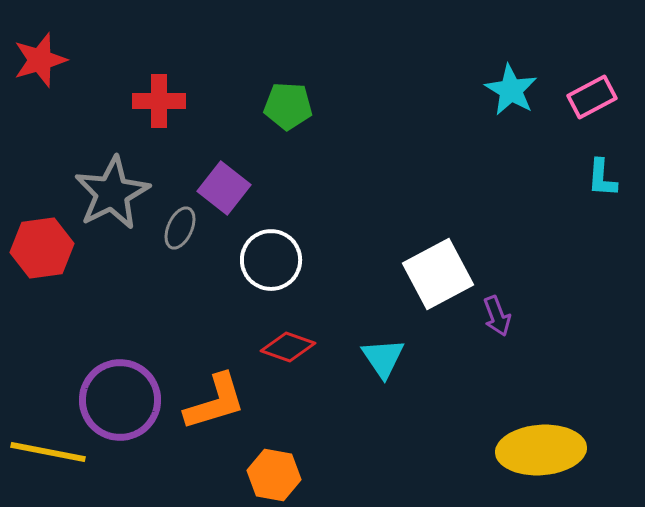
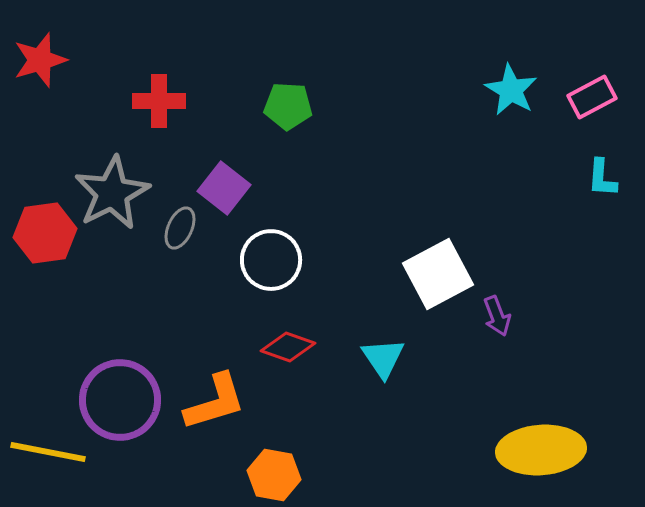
red hexagon: moved 3 px right, 15 px up
